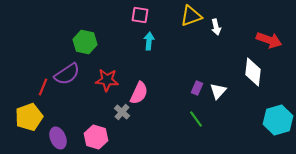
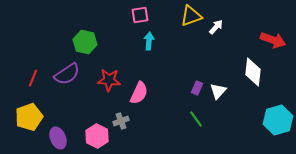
pink square: rotated 18 degrees counterclockwise
white arrow: rotated 126 degrees counterclockwise
red arrow: moved 4 px right
red star: moved 2 px right
red line: moved 10 px left, 9 px up
gray cross: moved 1 px left, 9 px down; rotated 28 degrees clockwise
pink hexagon: moved 1 px right, 1 px up; rotated 10 degrees clockwise
